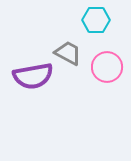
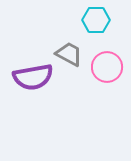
gray trapezoid: moved 1 px right, 1 px down
purple semicircle: moved 1 px down
